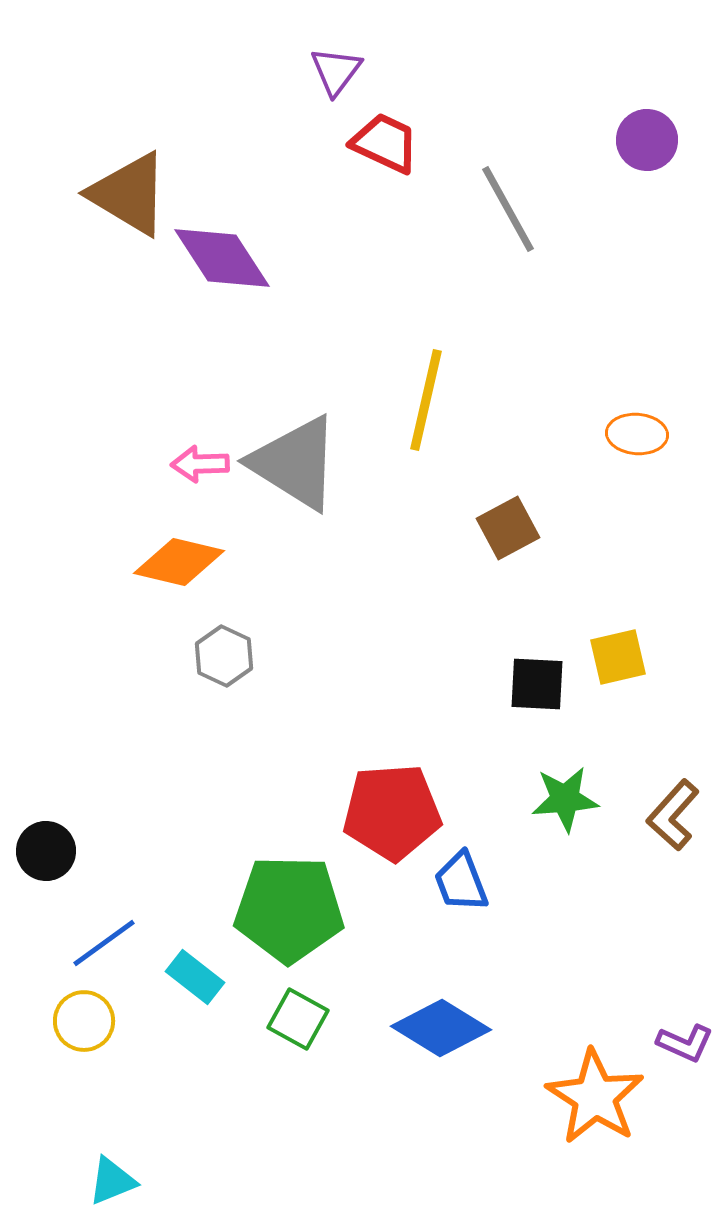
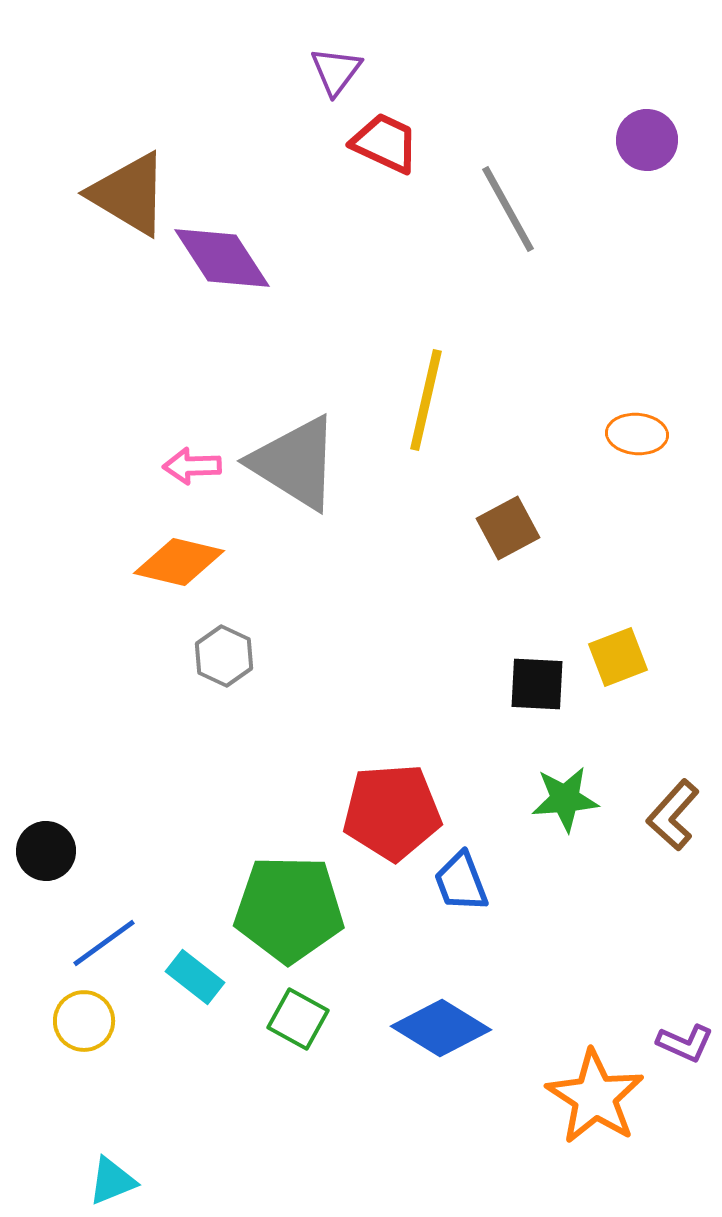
pink arrow: moved 8 px left, 2 px down
yellow square: rotated 8 degrees counterclockwise
